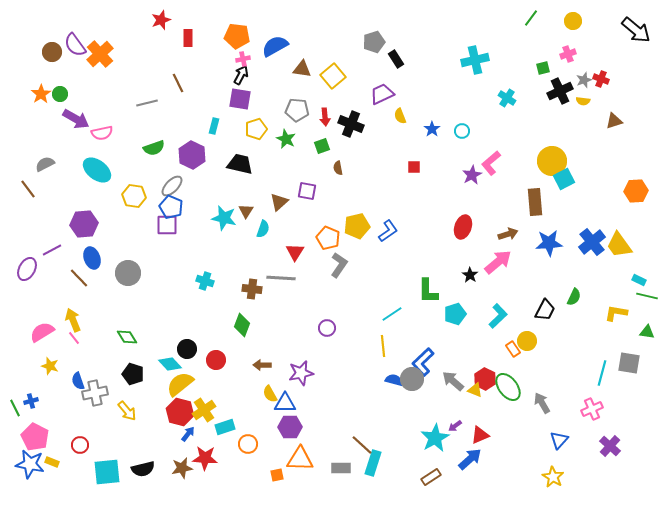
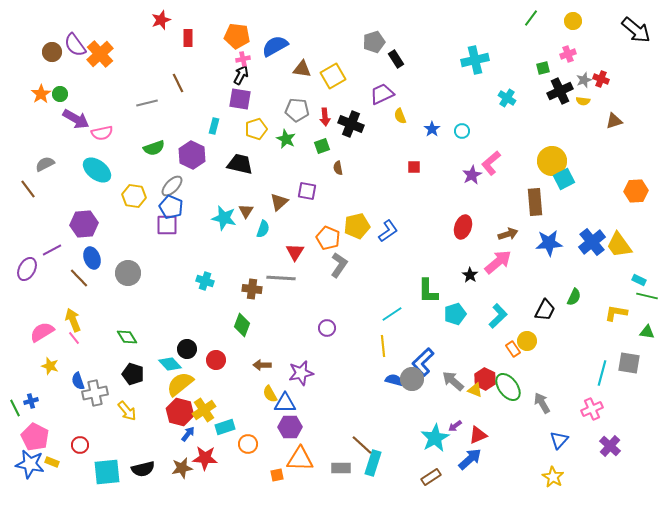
yellow square at (333, 76): rotated 10 degrees clockwise
red triangle at (480, 435): moved 2 px left
